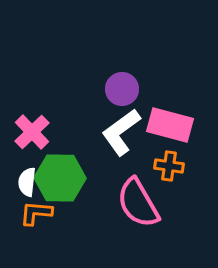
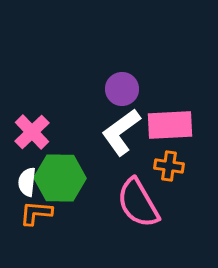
pink rectangle: rotated 18 degrees counterclockwise
